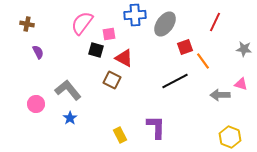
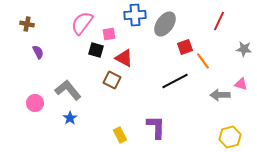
red line: moved 4 px right, 1 px up
pink circle: moved 1 px left, 1 px up
yellow hexagon: rotated 25 degrees clockwise
